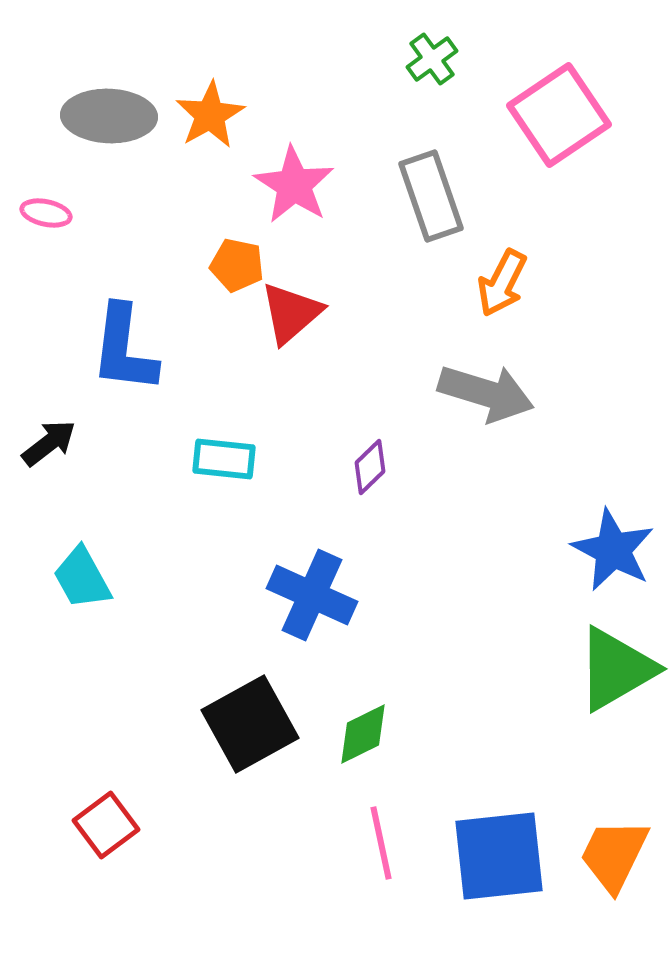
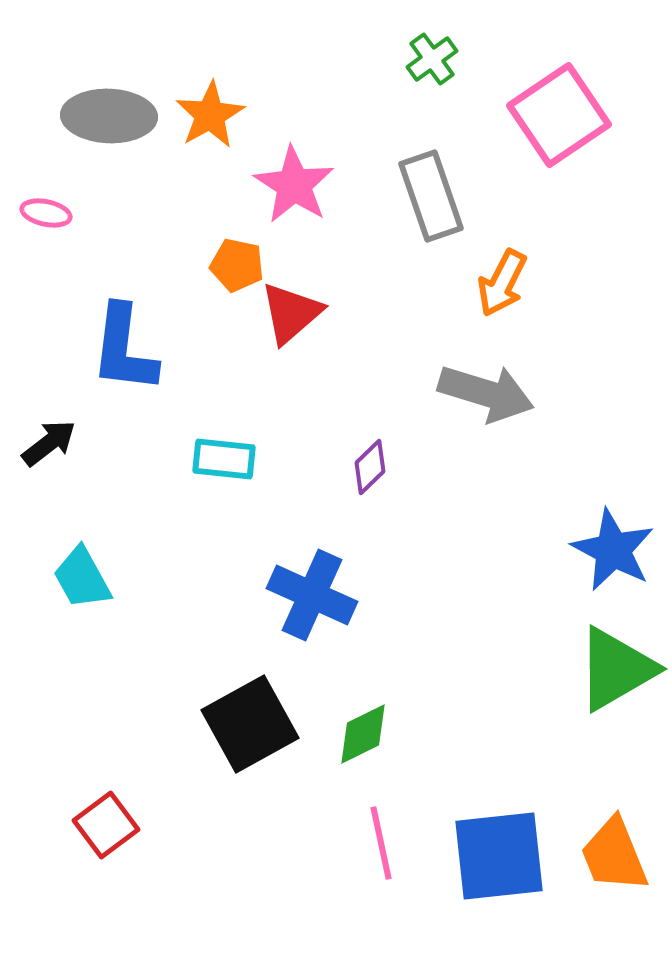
orange trapezoid: rotated 48 degrees counterclockwise
